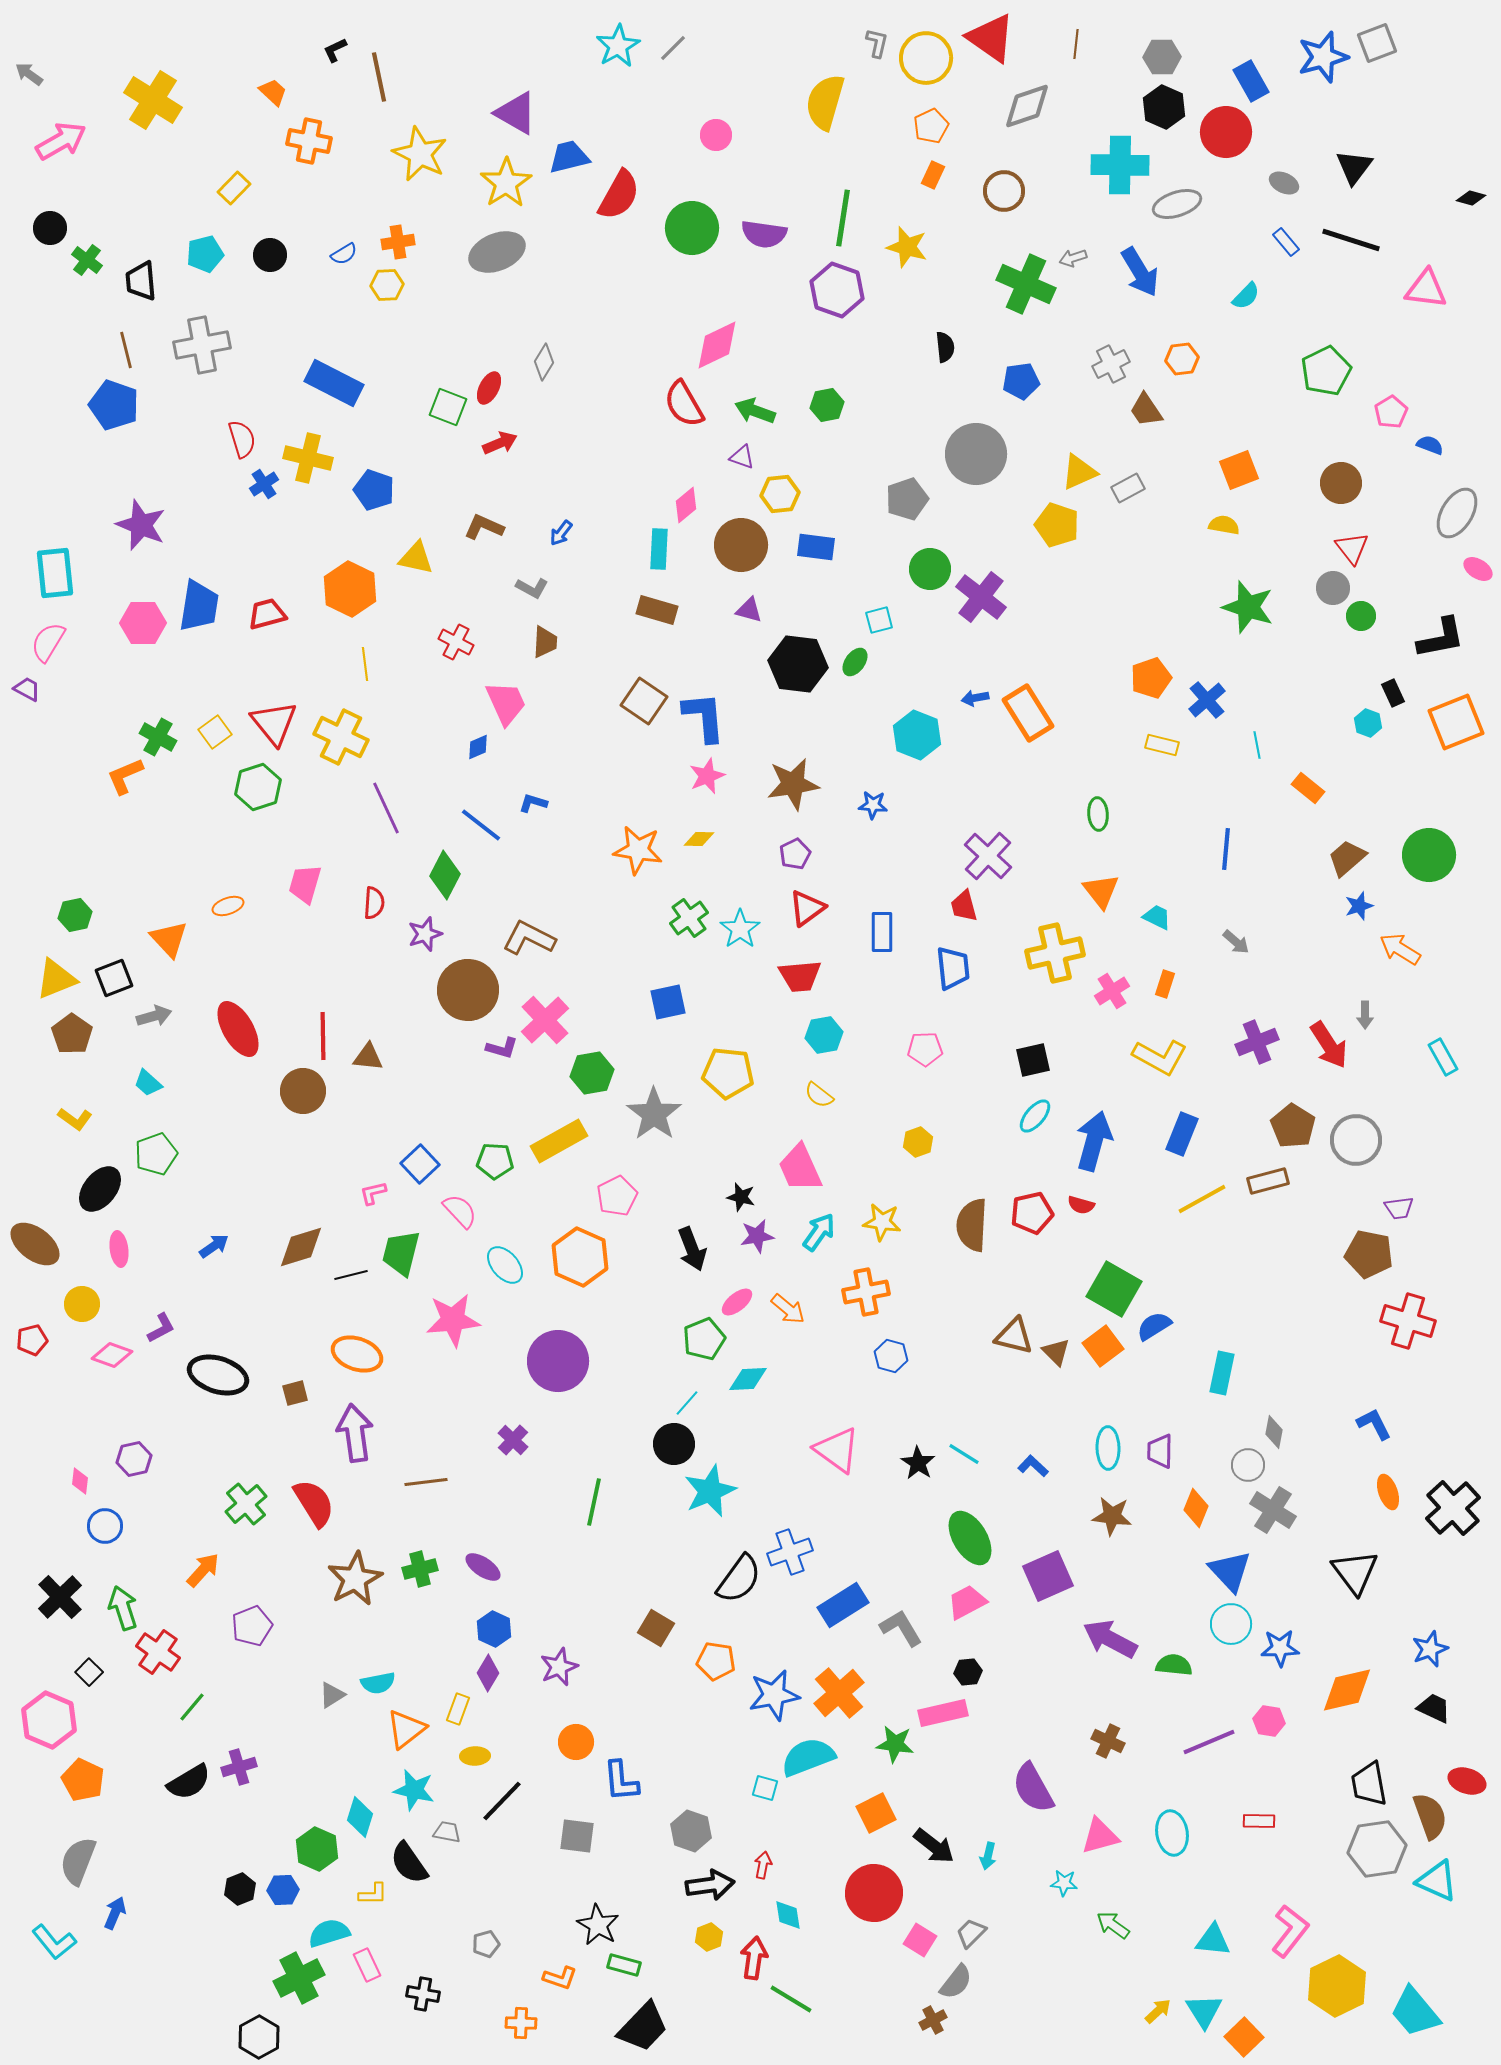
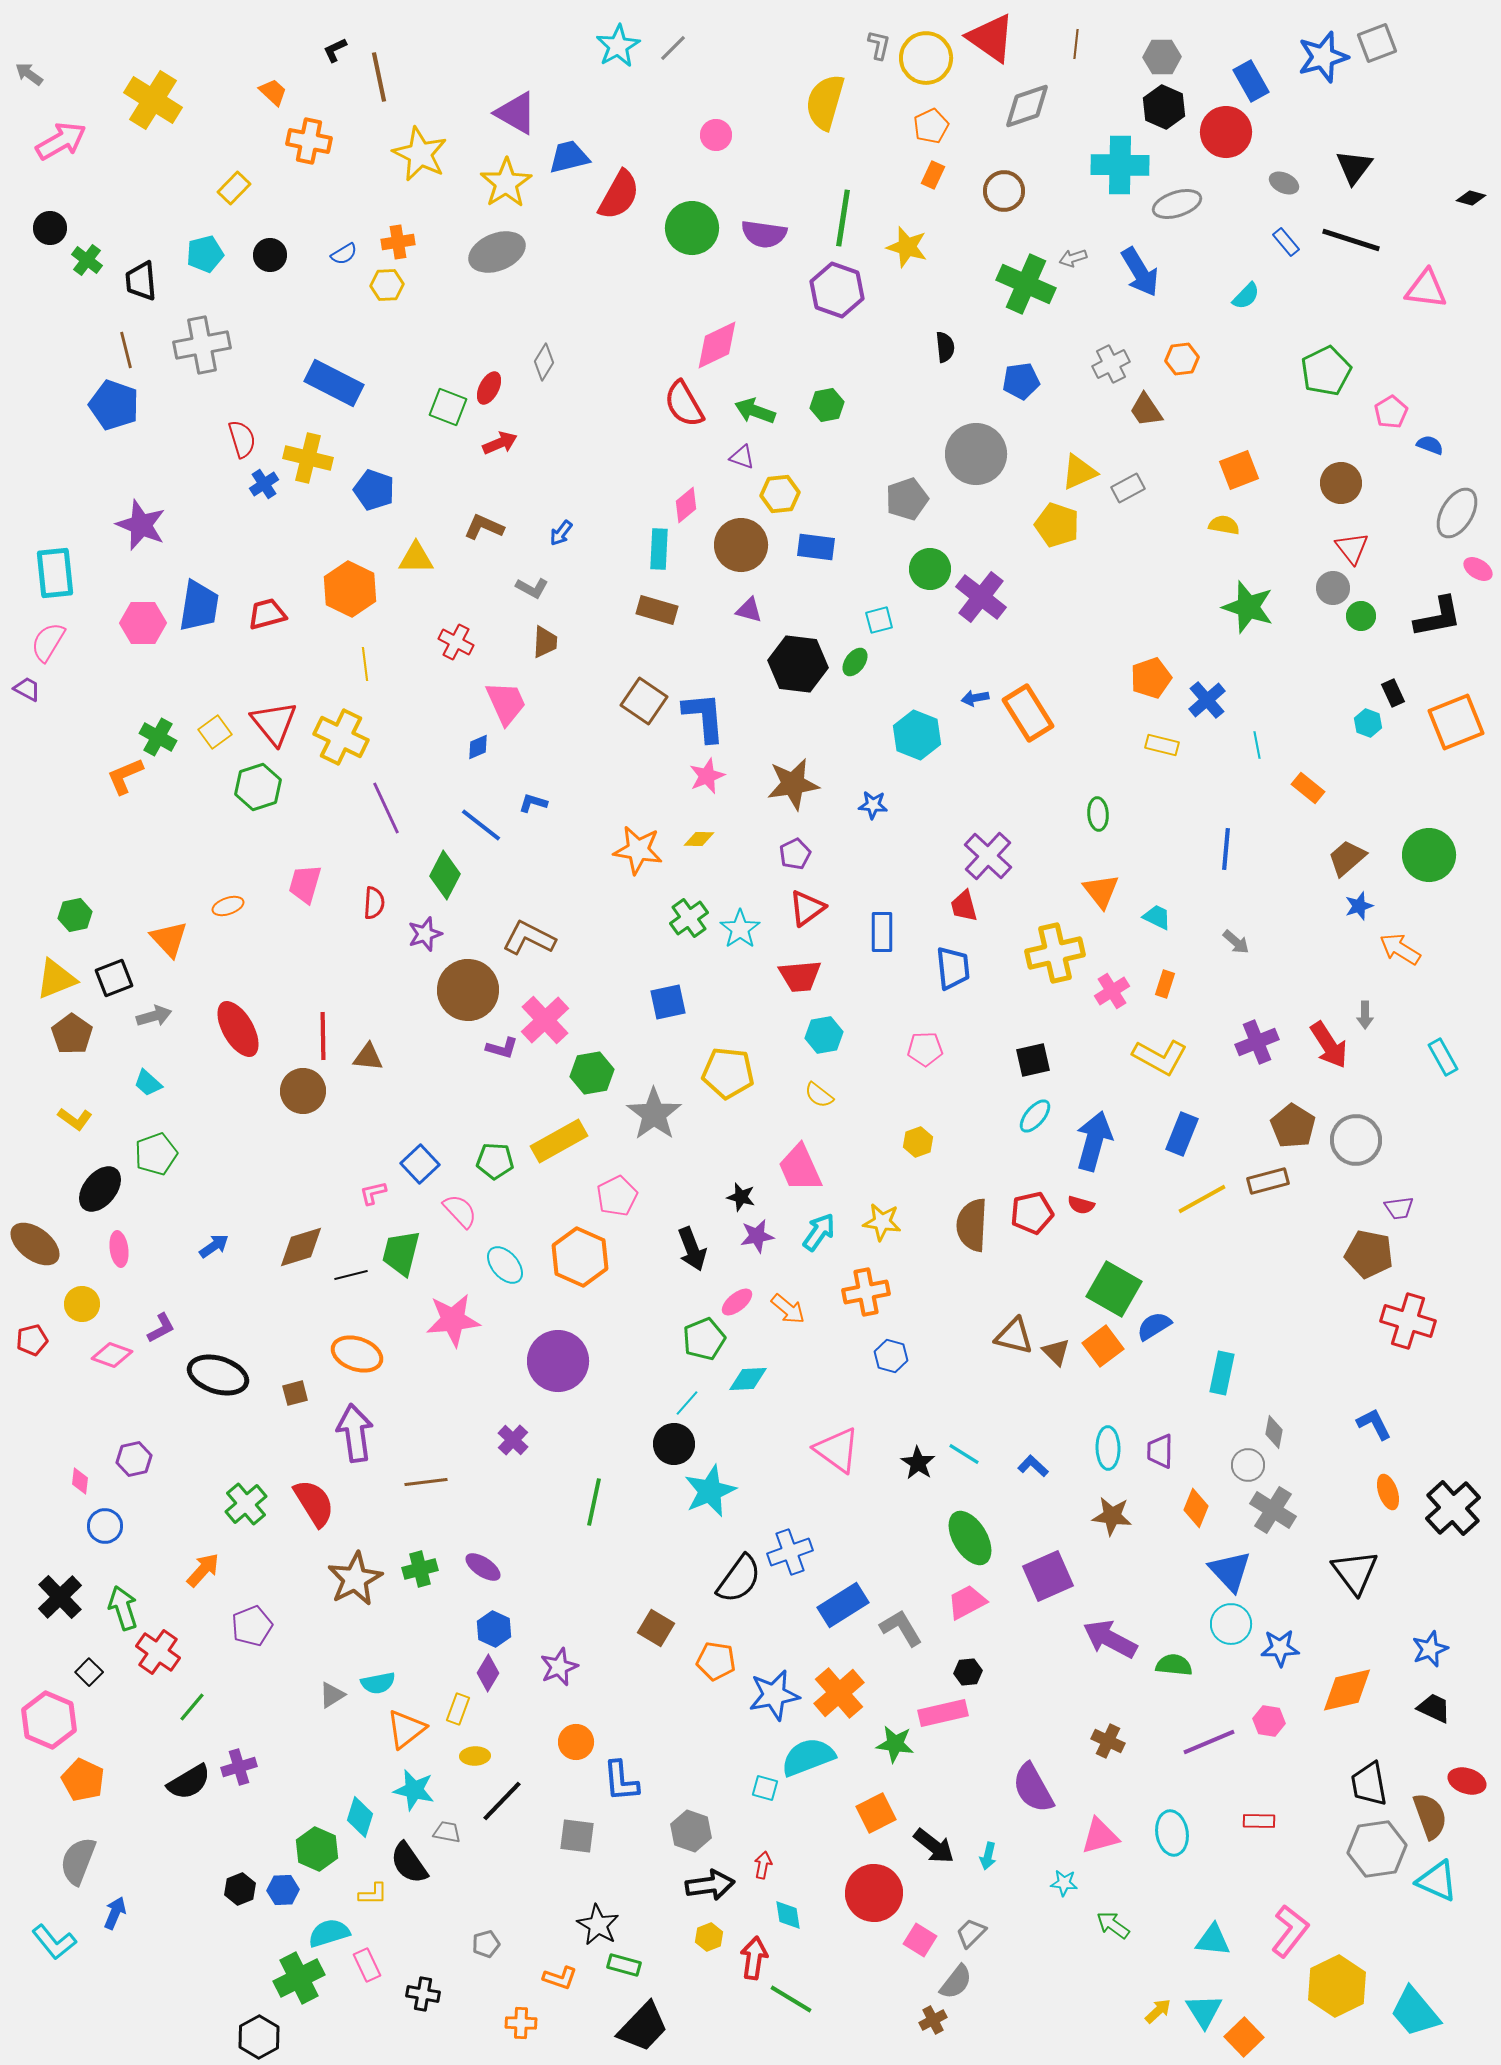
gray L-shape at (877, 43): moved 2 px right, 2 px down
yellow triangle at (416, 558): rotated 12 degrees counterclockwise
black L-shape at (1441, 638): moved 3 px left, 21 px up
